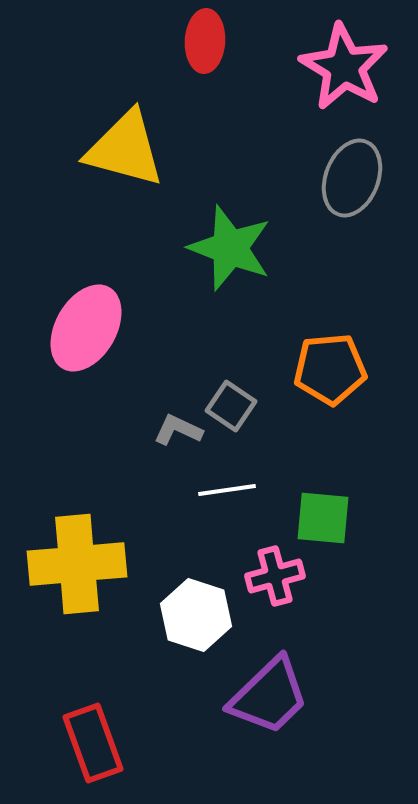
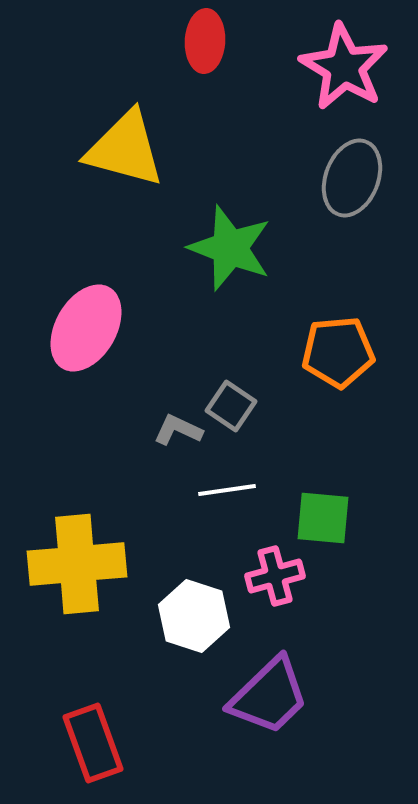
orange pentagon: moved 8 px right, 17 px up
white hexagon: moved 2 px left, 1 px down
